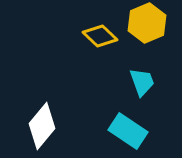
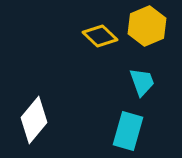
yellow hexagon: moved 3 px down
white diamond: moved 8 px left, 6 px up
cyan rectangle: rotated 72 degrees clockwise
